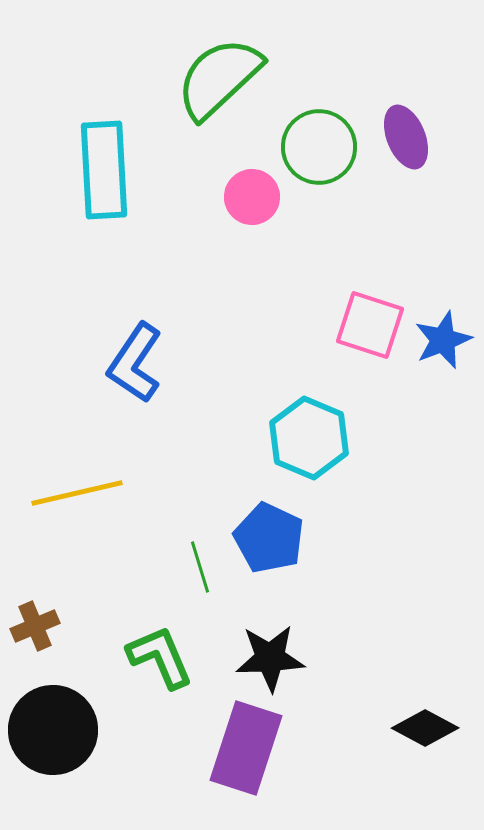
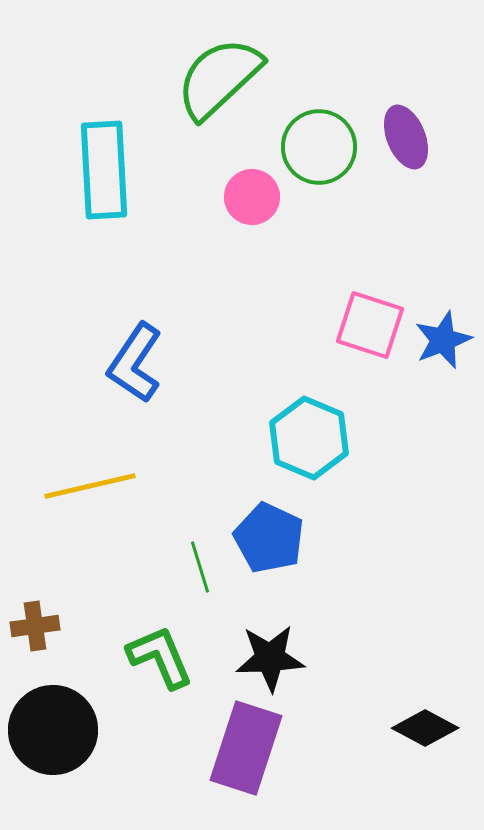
yellow line: moved 13 px right, 7 px up
brown cross: rotated 15 degrees clockwise
